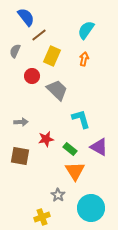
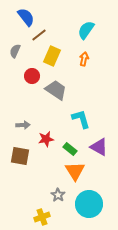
gray trapezoid: moved 1 px left; rotated 10 degrees counterclockwise
gray arrow: moved 2 px right, 3 px down
cyan circle: moved 2 px left, 4 px up
